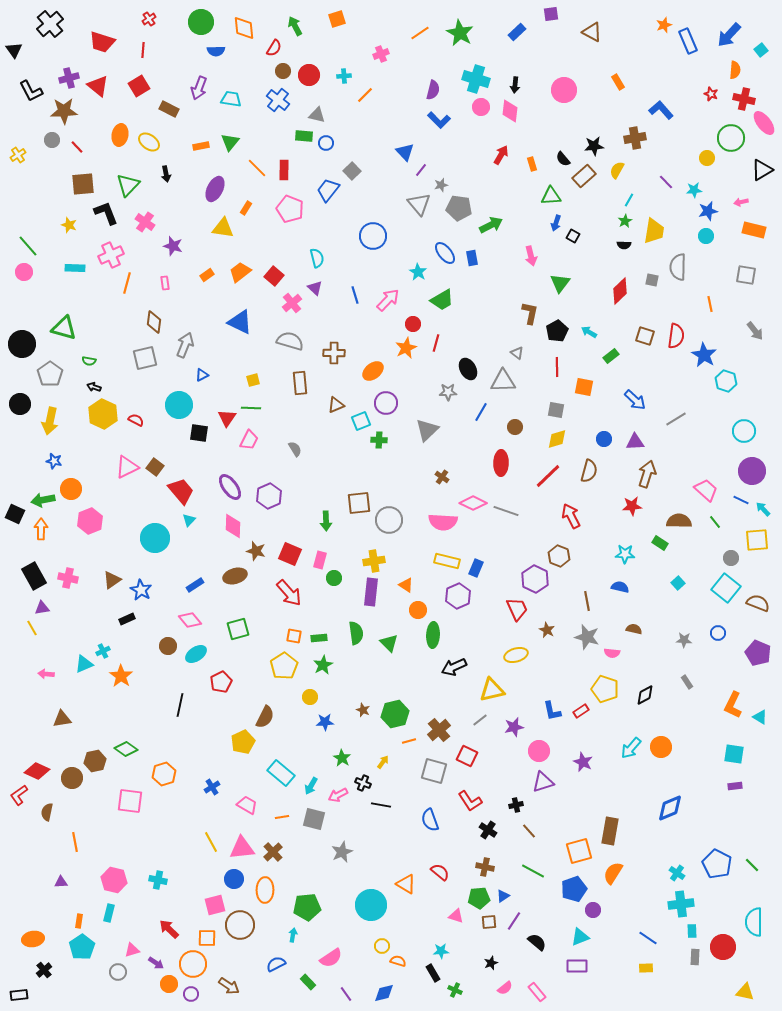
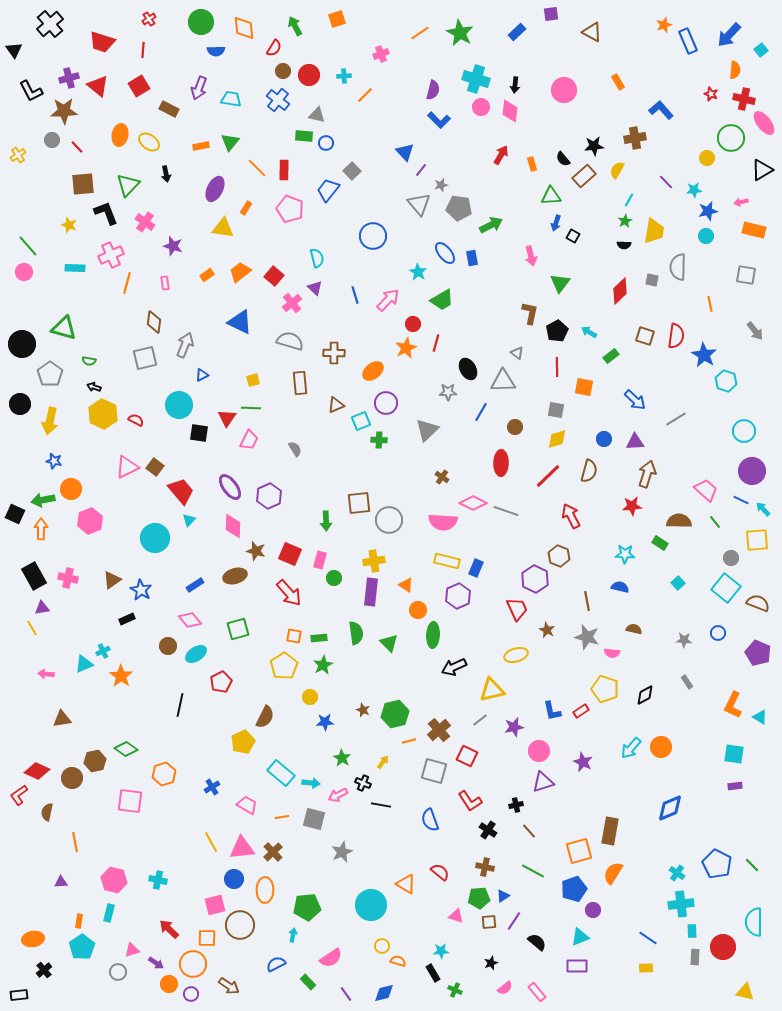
cyan arrow at (311, 786): moved 3 px up; rotated 114 degrees counterclockwise
